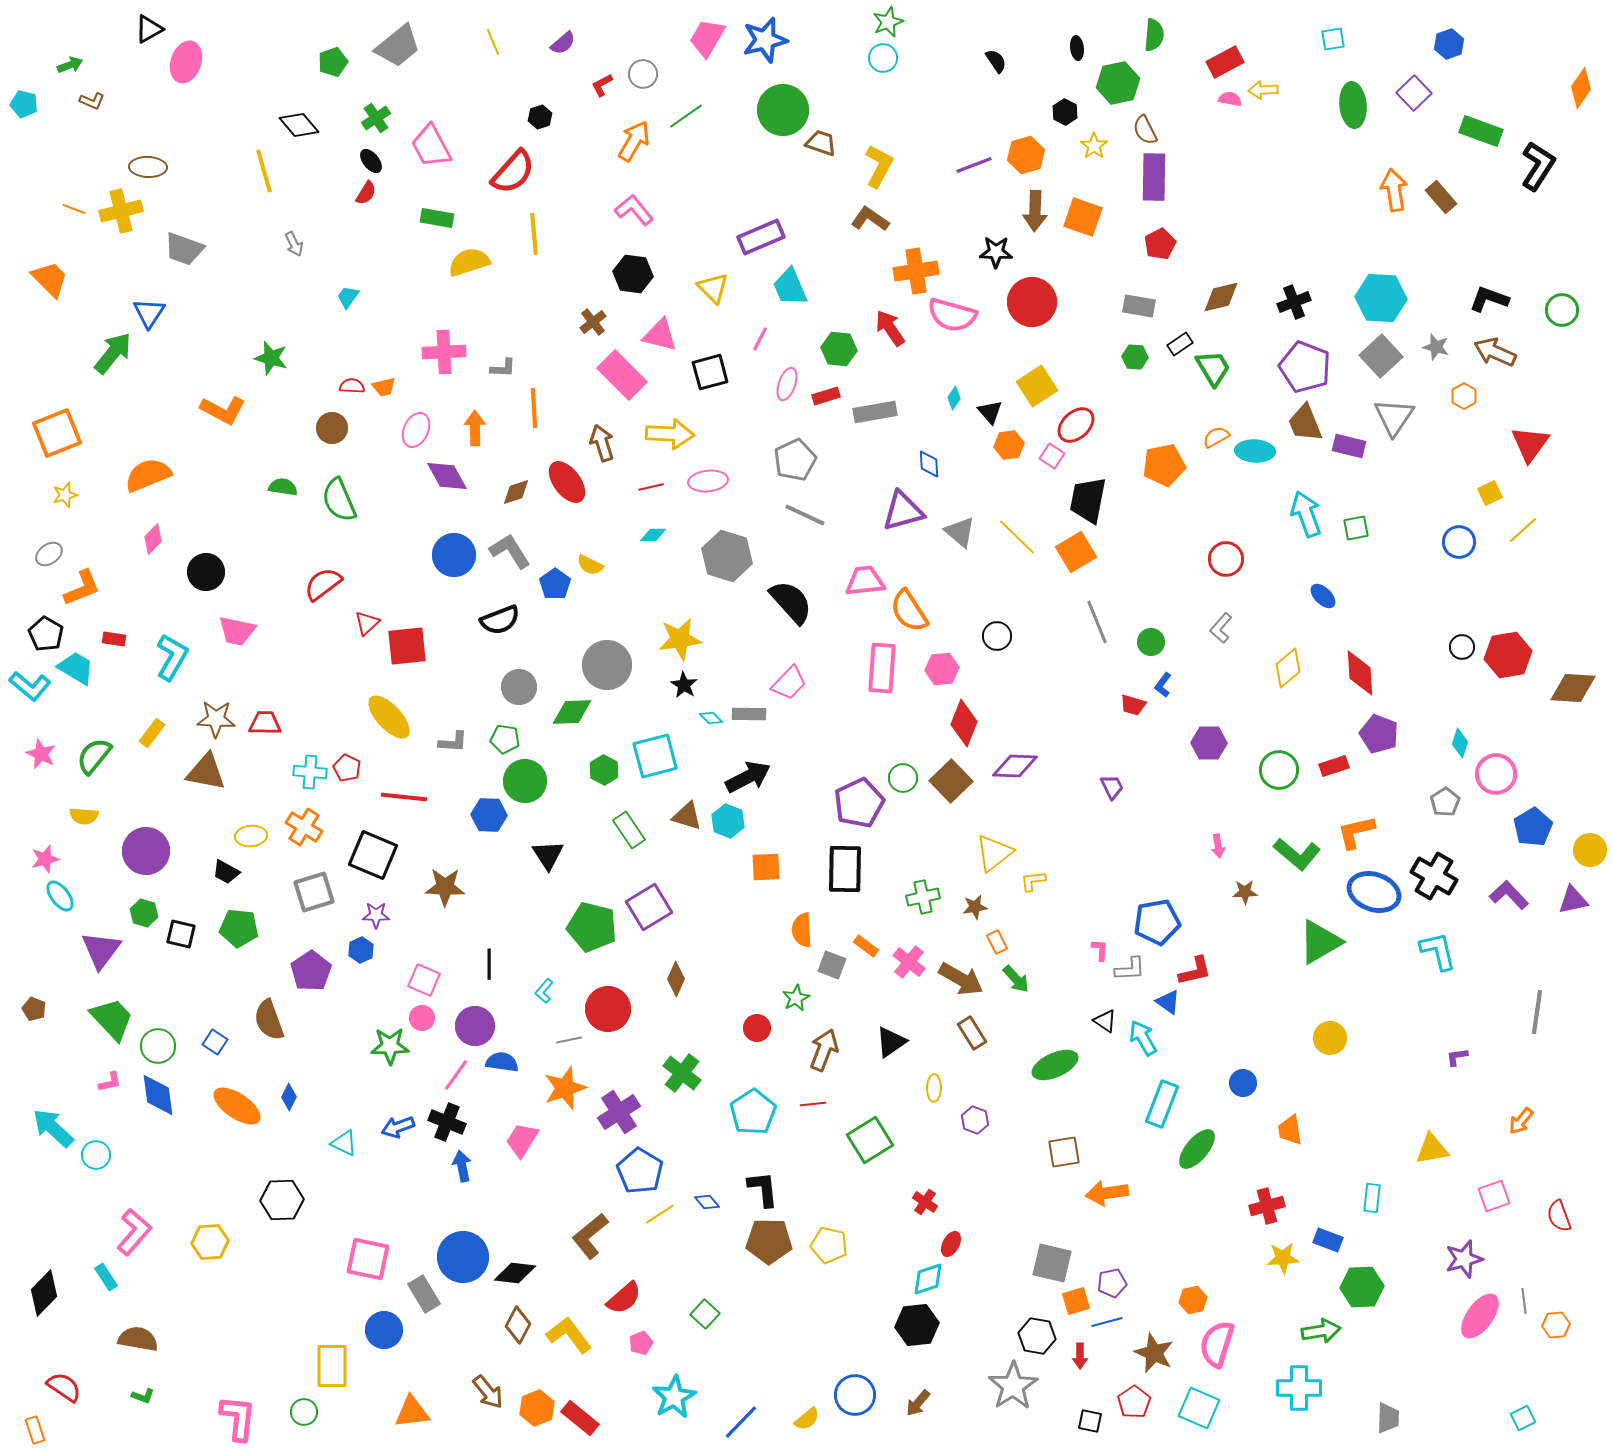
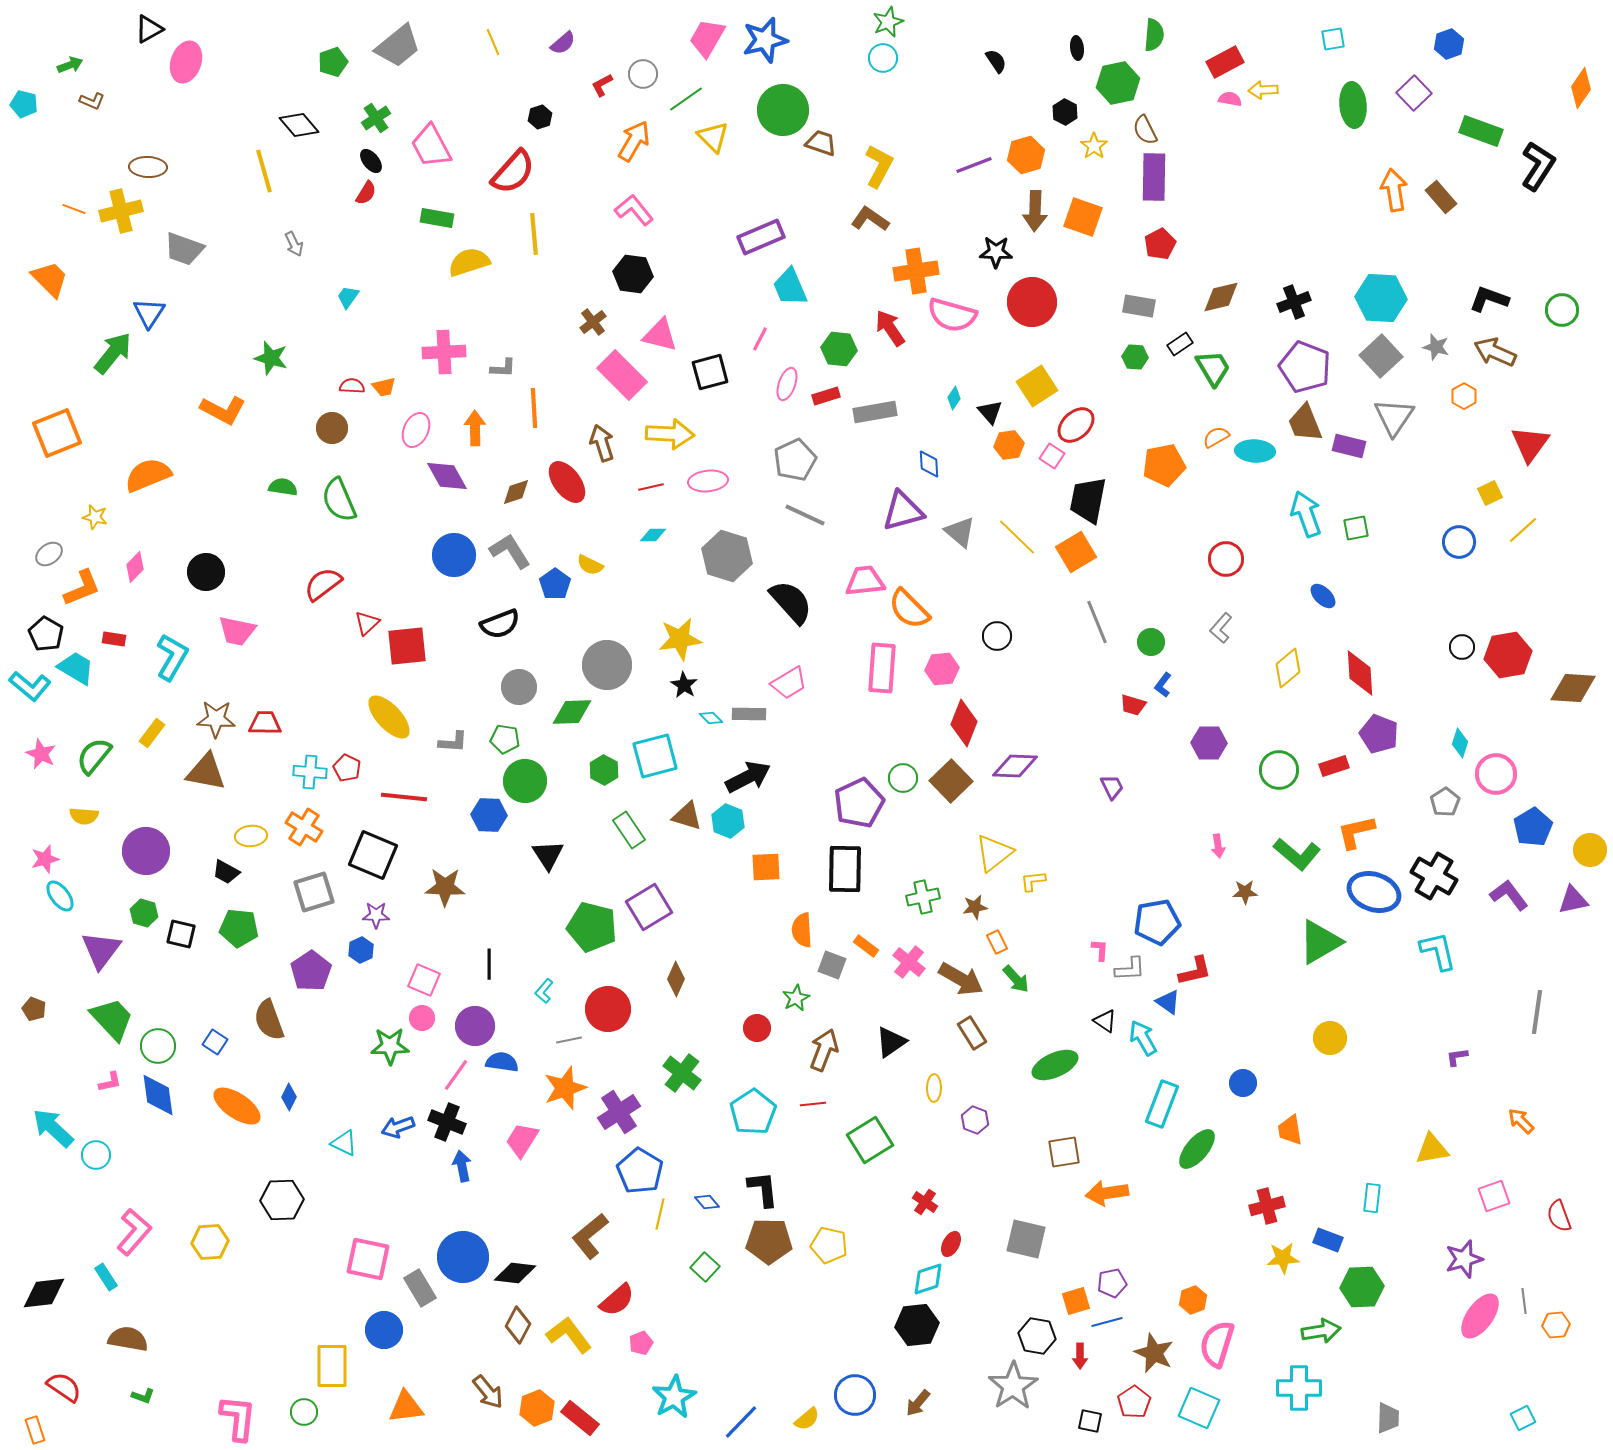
green line at (686, 116): moved 17 px up
yellow triangle at (713, 288): moved 151 px up
yellow star at (65, 495): moved 30 px right, 22 px down; rotated 30 degrees clockwise
pink diamond at (153, 539): moved 18 px left, 28 px down
orange semicircle at (909, 611): moved 2 px up; rotated 12 degrees counterclockwise
black semicircle at (500, 620): moved 4 px down
pink trapezoid at (789, 683): rotated 15 degrees clockwise
purple L-shape at (1509, 895): rotated 6 degrees clockwise
orange arrow at (1521, 1121): rotated 96 degrees clockwise
yellow line at (660, 1214): rotated 44 degrees counterclockwise
gray square at (1052, 1263): moved 26 px left, 24 px up
black diamond at (44, 1293): rotated 39 degrees clockwise
gray rectangle at (424, 1294): moved 4 px left, 6 px up
red semicircle at (624, 1298): moved 7 px left, 2 px down
orange hexagon at (1193, 1300): rotated 8 degrees counterclockwise
green square at (705, 1314): moved 47 px up
brown semicircle at (138, 1339): moved 10 px left
orange triangle at (412, 1412): moved 6 px left, 5 px up
